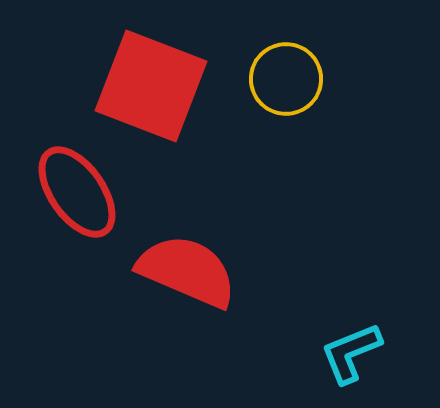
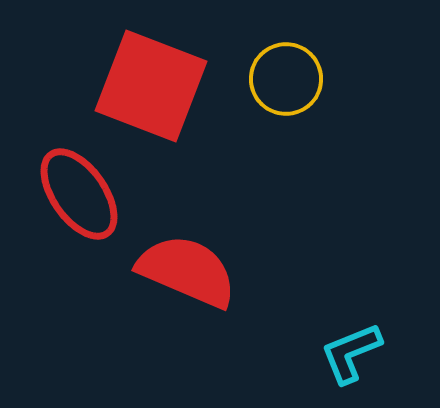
red ellipse: moved 2 px right, 2 px down
